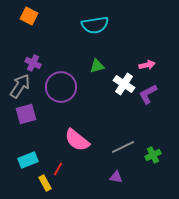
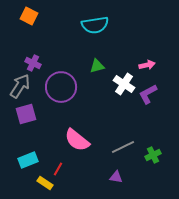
yellow rectangle: rotated 28 degrees counterclockwise
